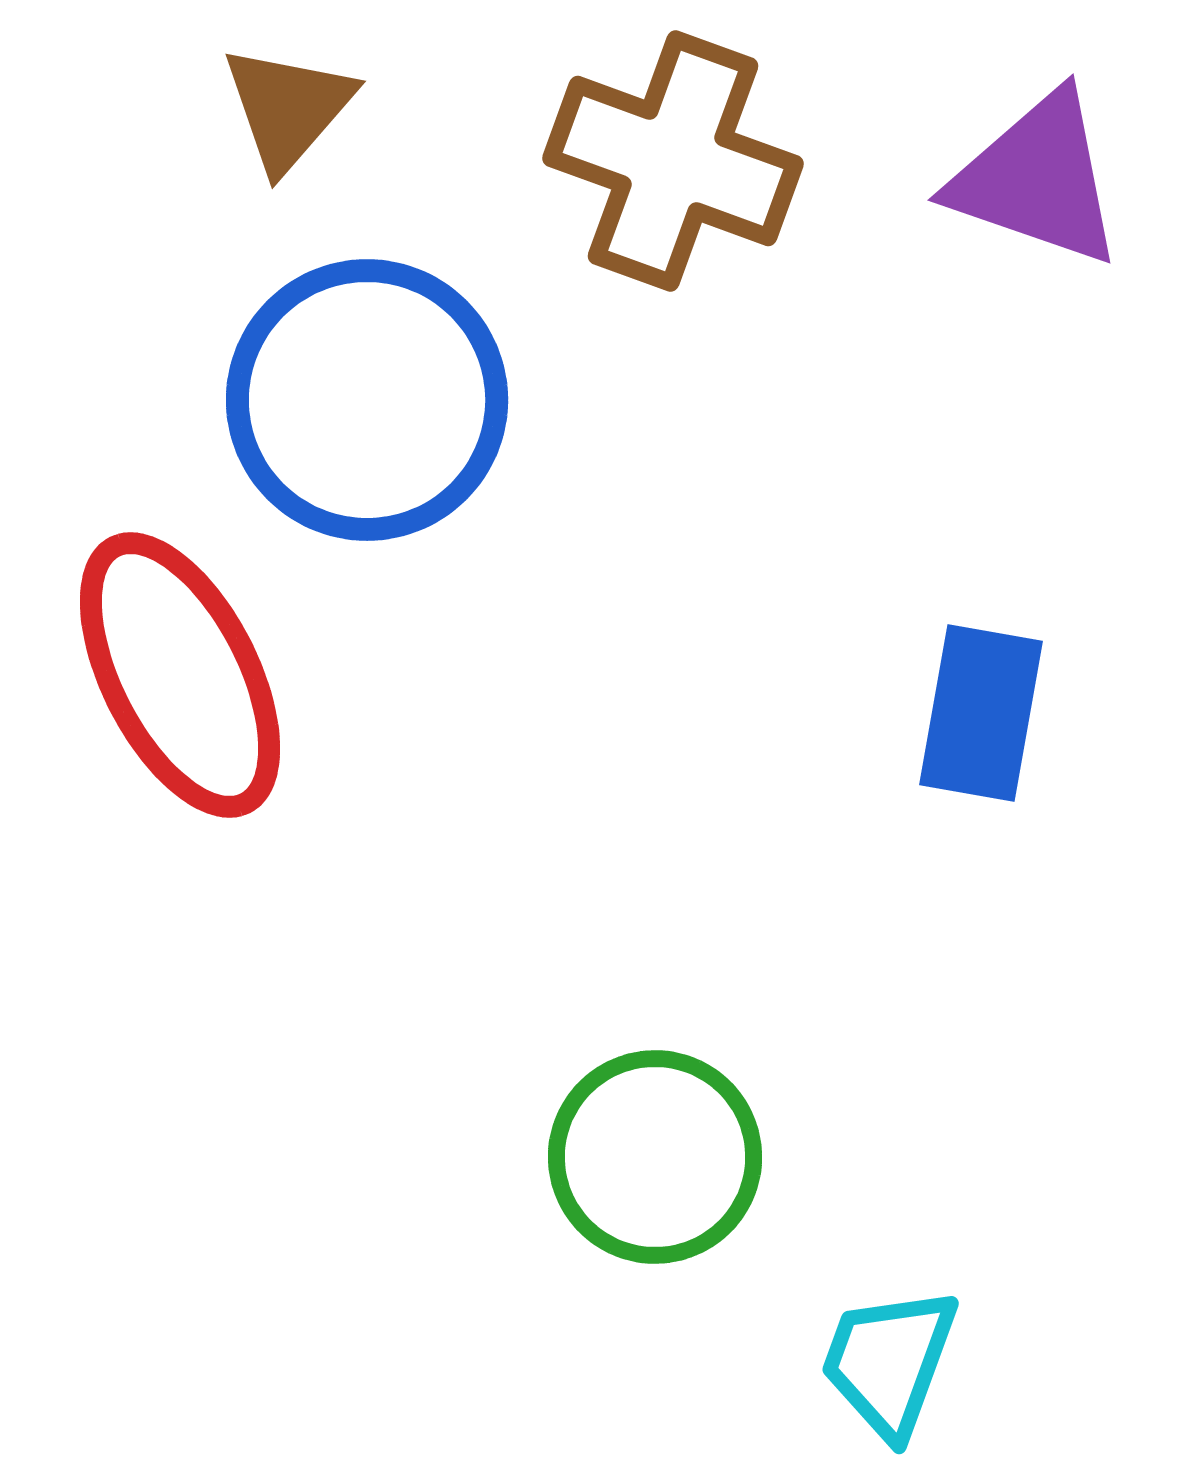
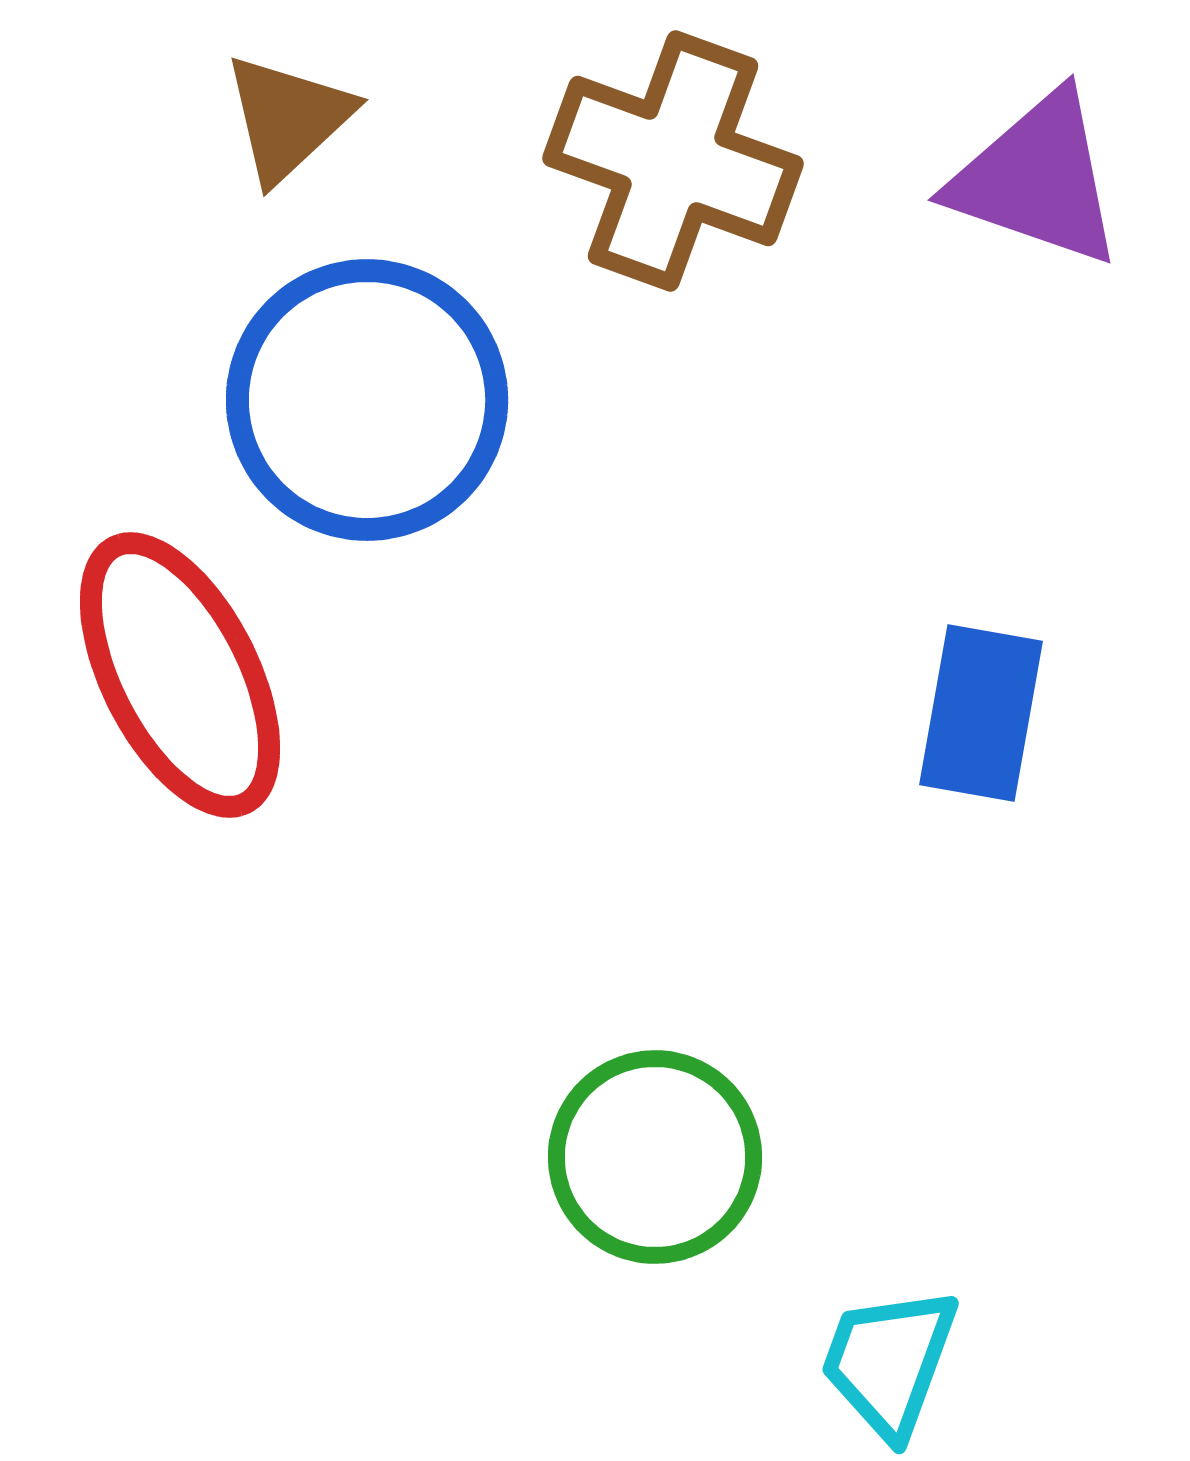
brown triangle: moved 10 px down; rotated 6 degrees clockwise
